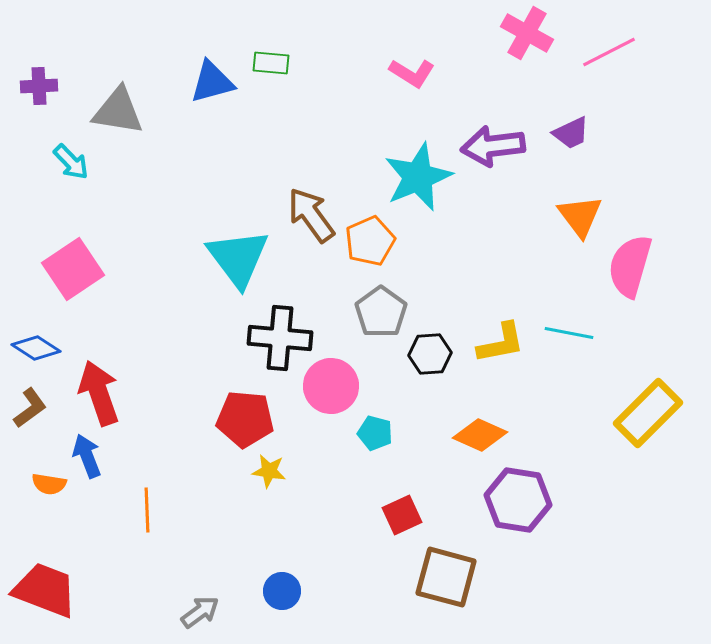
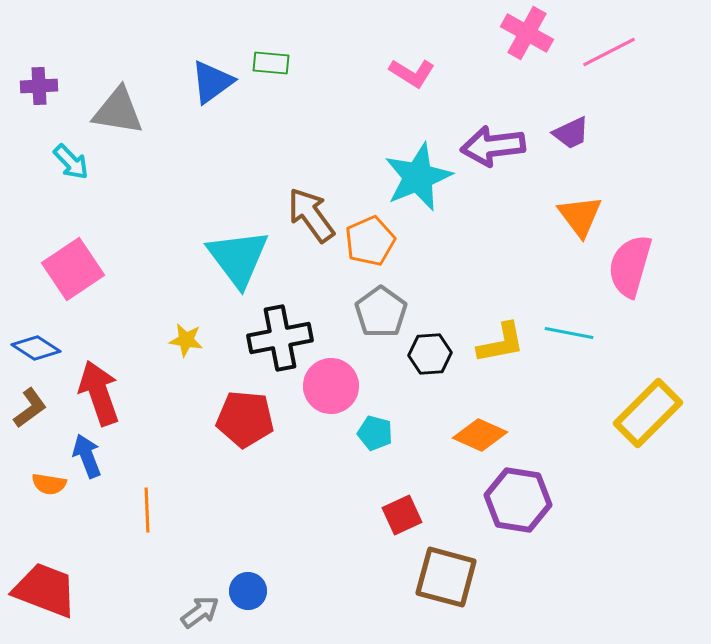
blue triangle: rotated 21 degrees counterclockwise
black cross: rotated 16 degrees counterclockwise
yellow star: moved 83 px left, 131 px up
blue circle: moved 34 px left
